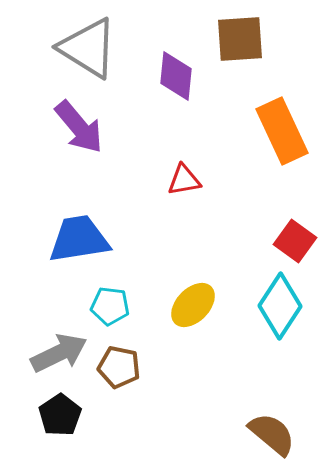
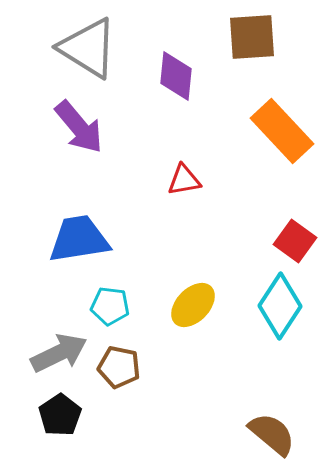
brown square: moved 12 px right, 2 px up
orange rectangle: rotated 18 degrees counterclockwise
